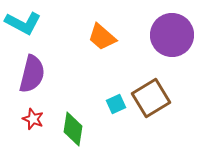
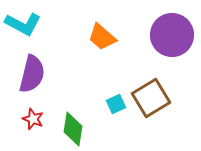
cyan L-shape: moved 1 px down
